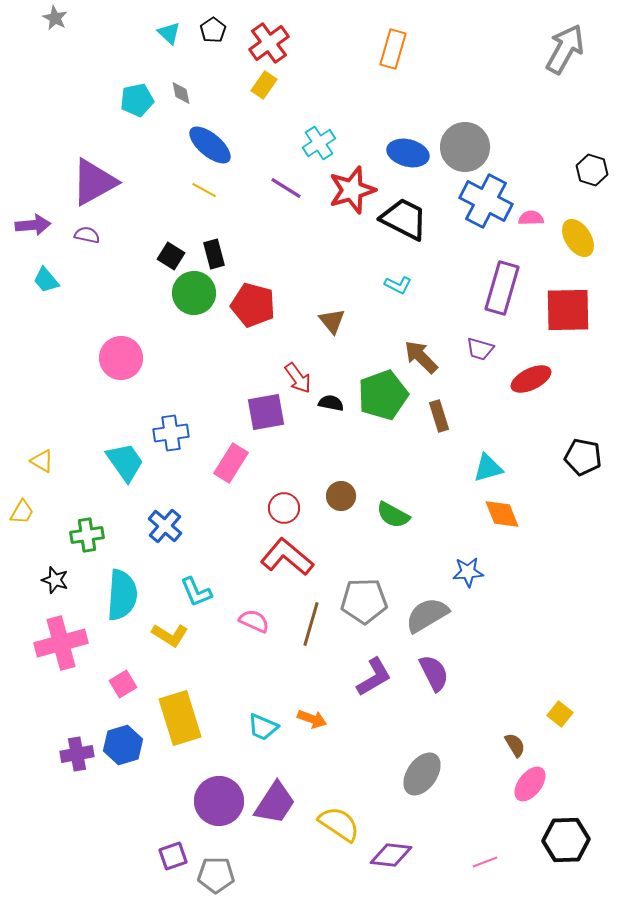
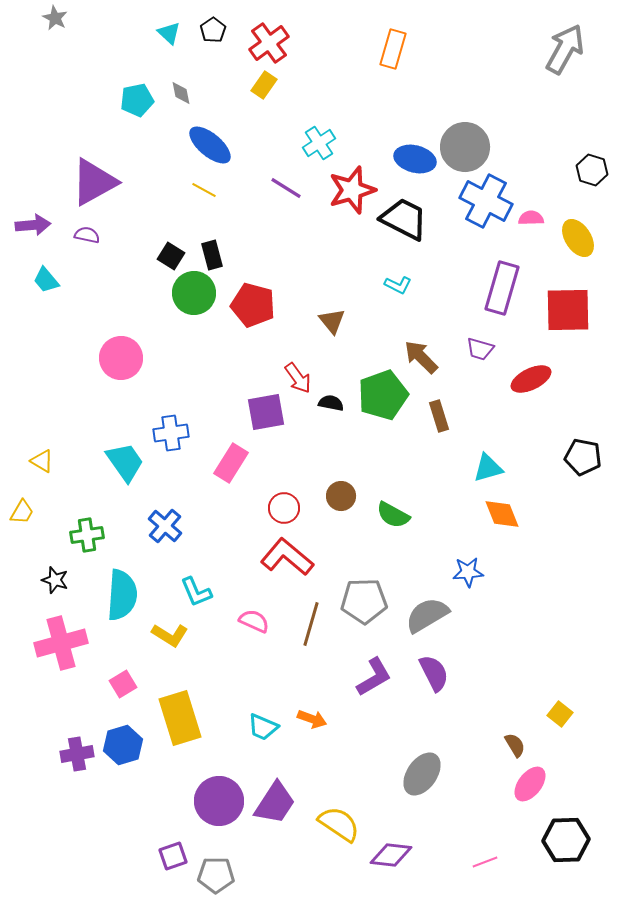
blue ellipse at (408, 153): moved 7 px right, 6 px down
black rectangle at (214, 254): moved 2 px left, 1 px down
